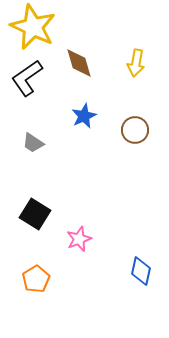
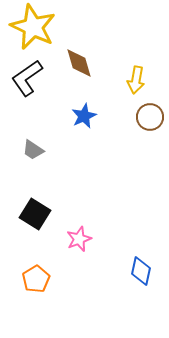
yellow arrow: moved 17 px down
brown circle: moved 15 px right, 13 px up
gray trapezoid: moved 7 px down
